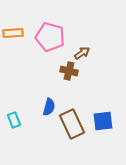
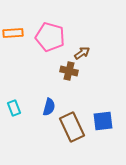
cyan rectangle: moved 12 px up
brown rectangle: moved 3 px down
